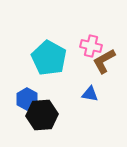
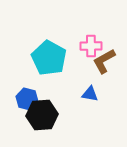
pink cross: rotated 15 degrees counterclockwise
blue hexagon: rotated 15 degrees counterclockwise
